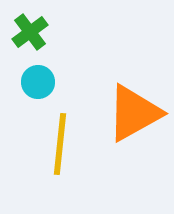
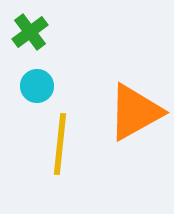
cyan circle: moved 1 px left, 4 px down
orange triangle: moved 1 px right, 1 px up
